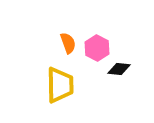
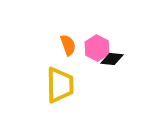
orange semicircle: moved 2 px down
black diamond: moved 7 px left, 10 px up
